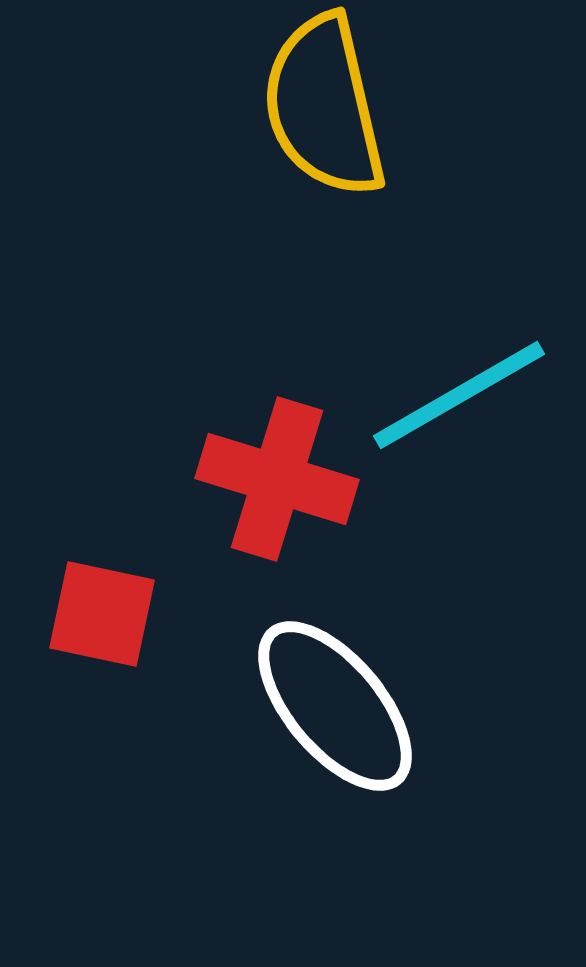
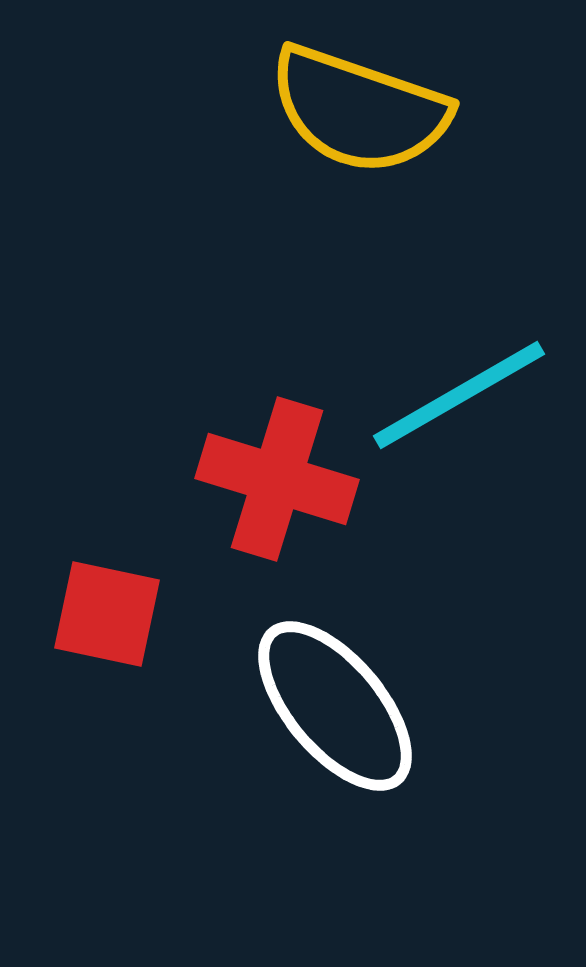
yellow semicircle: moved 35 px right, 4 px down; rotated 58 degrees counterclockwise
red square: moved 5 px right
